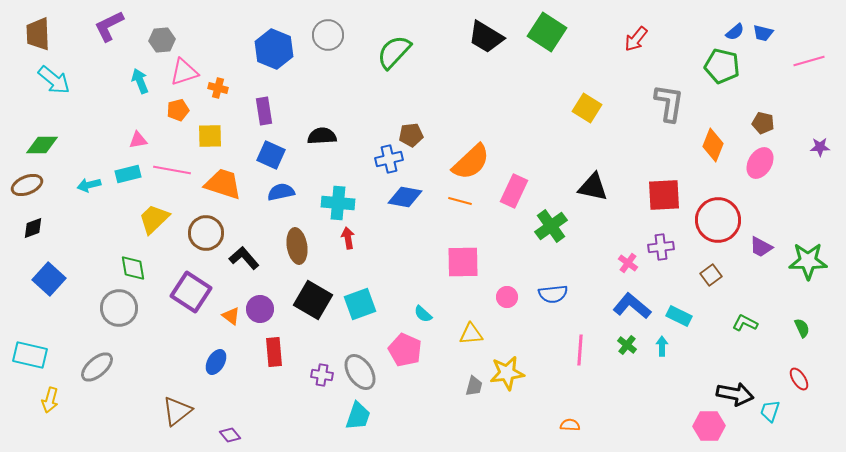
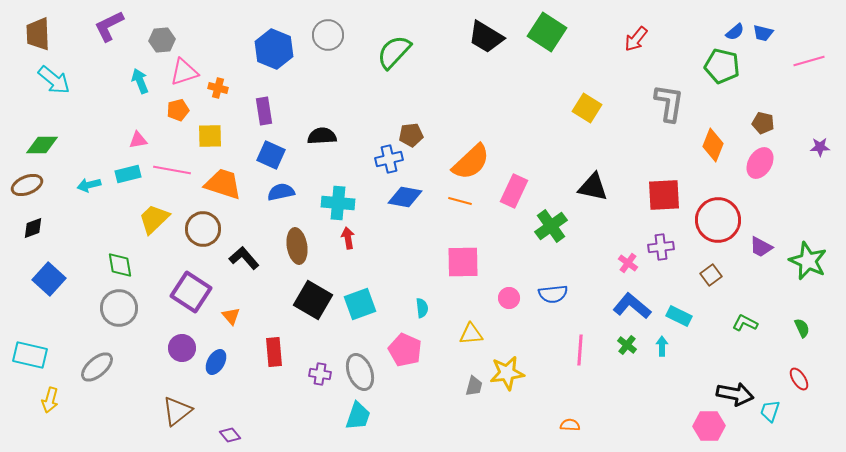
brown circle at (206, 233): moved 3 px left, 4 px up
green star at (808, 261): rotated 24 degrees clockwise
green diamond at (133, 268): moved 13 px left, 3 px up
pink circle at (507, 297): moved 2 px right, 1 px down
purple circle at (260, 309): moved 78 px left, 39 px down
cyan semicircle at (423, 314): moved 1 px left, 6 px up; rotated 138 degrees counterclockwise
orange triangle at (231, 316): rotated 12 degrees clockwise
gray ellipse at (360, 372): rotated 12 degrees clockwise
purple cross at (322, 375): moved 2 px left, 1 px up
